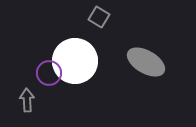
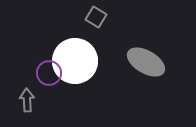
gray square: moved 3 px left
